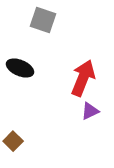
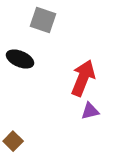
black ellipse: moved 9 px up
purple triangle: rotated 12 degrees clockwise
